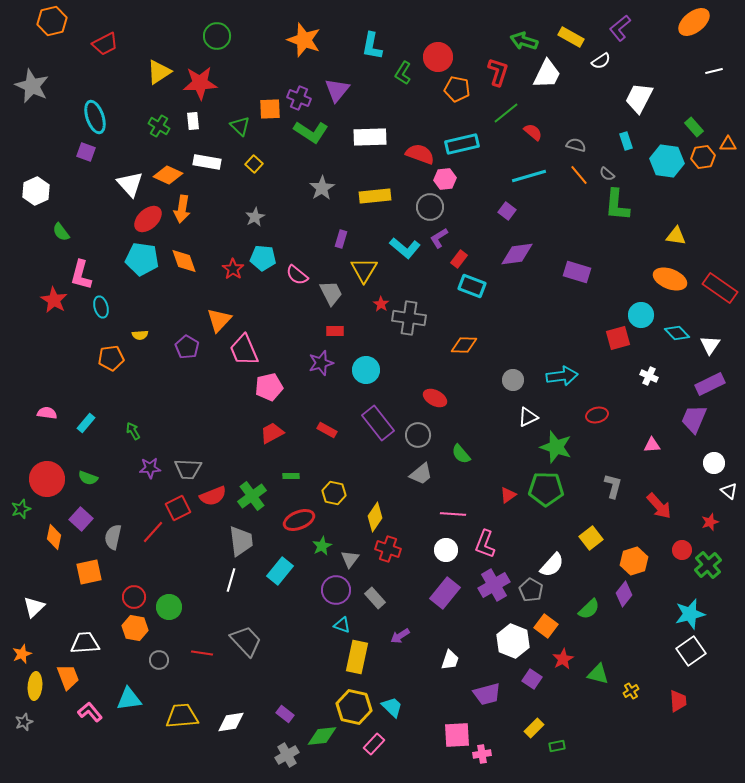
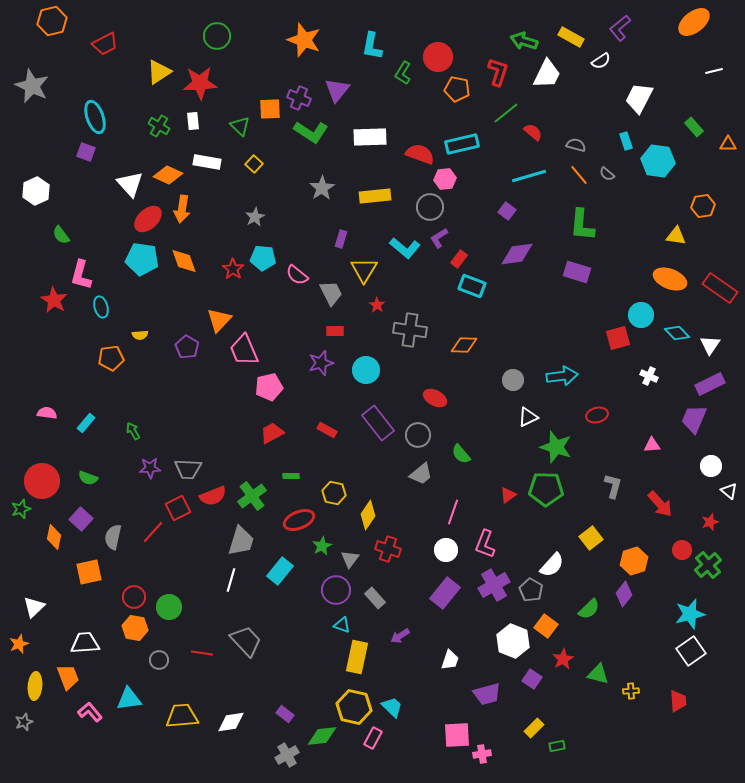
orange hexagon at (703, 157): moved 49 px down
cyan hexagon at (667, 161): moved 9 px left
green L-shape at (617, 205): moved 35 px left, 20 px down
green semicircle at (61, 232): moved 3 px down
red star at (381, 304): moved 4 px left, 1 px down
gray cross at (409, 318): moved 1 px right, 12 px down
white circle at (714, 463): moved 3 px left, 3 px down
red circle at (47, 479): moved 5 px left, 2 px down
red arrow at (659, 506): moved 1 px right, 2 px up
pink line at (453, 514): moved 2 px up; rotated 75 degrees counterclockwise
yellow diamond at (375, 517): moved 7 px left, 2 px up
gray trapezoid at (241, 541): rotated 24 degrees clockwise
orange star at (22, 654): moved 3 px left, 10 px up
yellow cross at (631, 691): rotated 28 degrees clockwise
pink rectangle at (374, 744): moved 1 px left, 6 px up; rotated 15 degrees counterclockwise
